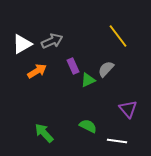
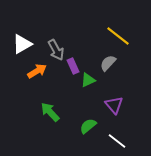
yellow line: rotated 15 degrees counterclockwise
gray arrow: moved 4 px right, 9 px down; rotated 85 degrees clockwise
gray semicircle: moved 2 px right, 6 px up
purple triangle: moved 14 px left, 4 px up
green semicircle: rotated 66 degrees counterclockwise
green arrow: moved 6 px right, 21 px up
white line: rotated 30 degrees clockwise
